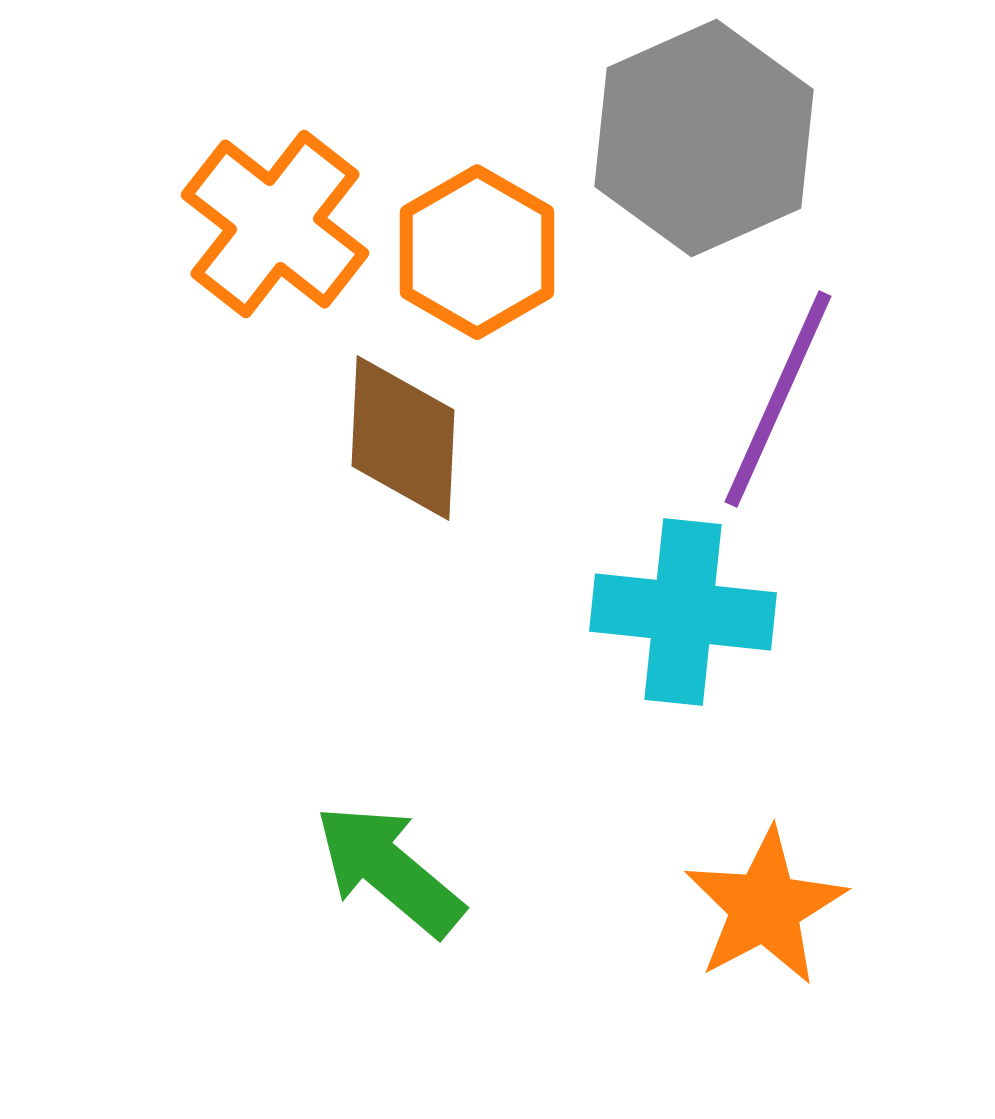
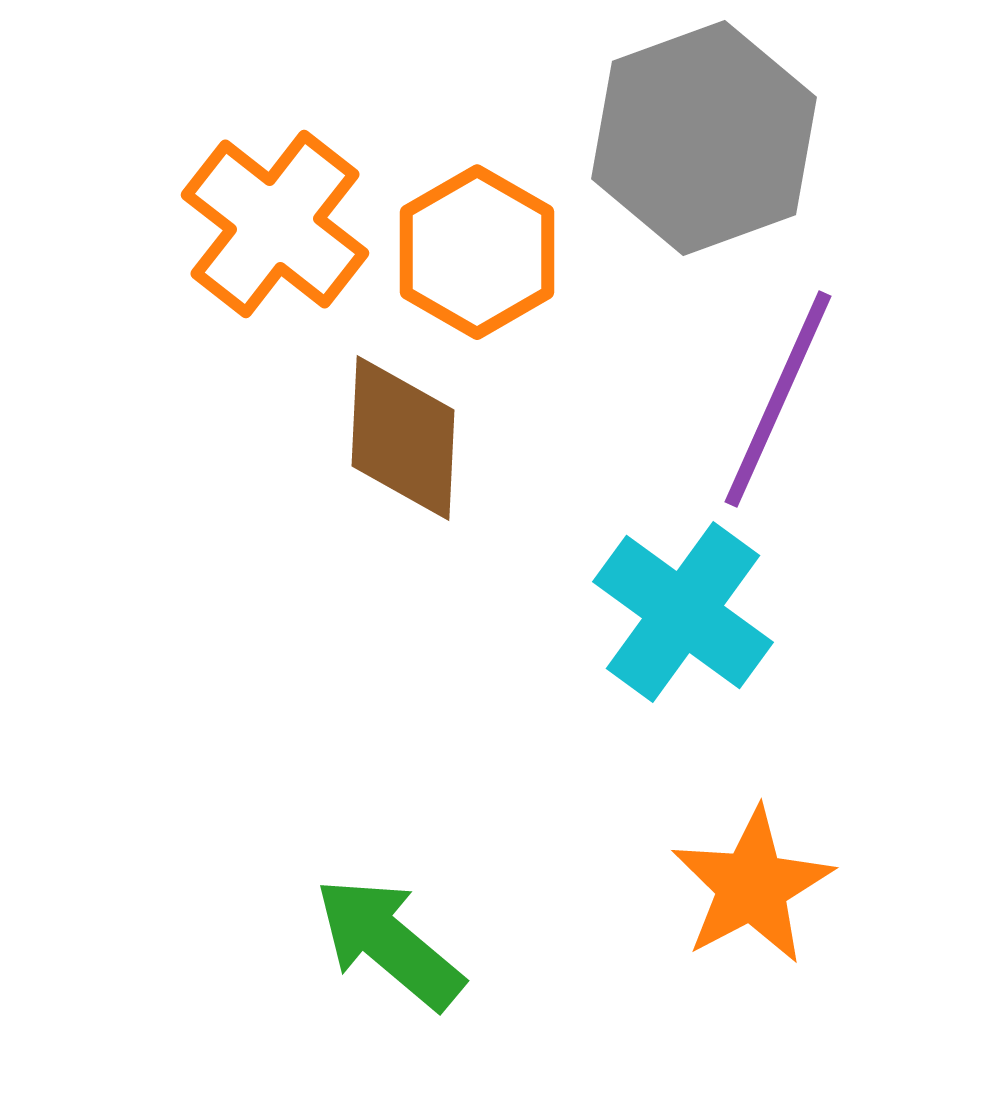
gray hexagon: rotated 4 degrees clockwise
cyan cross: rotated 30 degrees clockwise
green arrow: moved 73 px down
orange star: moved 13 px left, 21 px up
